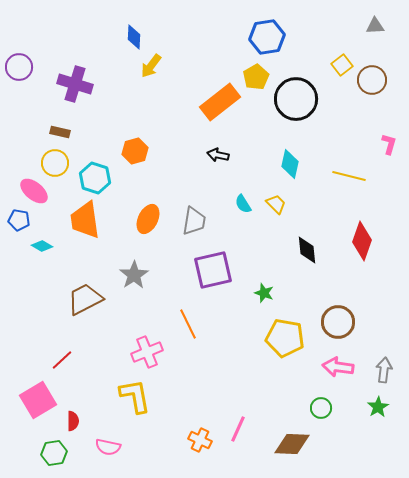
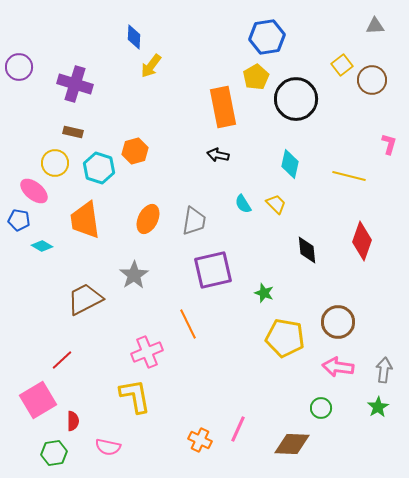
orange rectangle at (220, 102): moved 3 px right, 5 px down; rotated 63 degrees counterclockwise
brown rectangle at (60, 132): moved 13 px right
cyan hexagon at (95, 178): moved 4 px right, 10 px up
